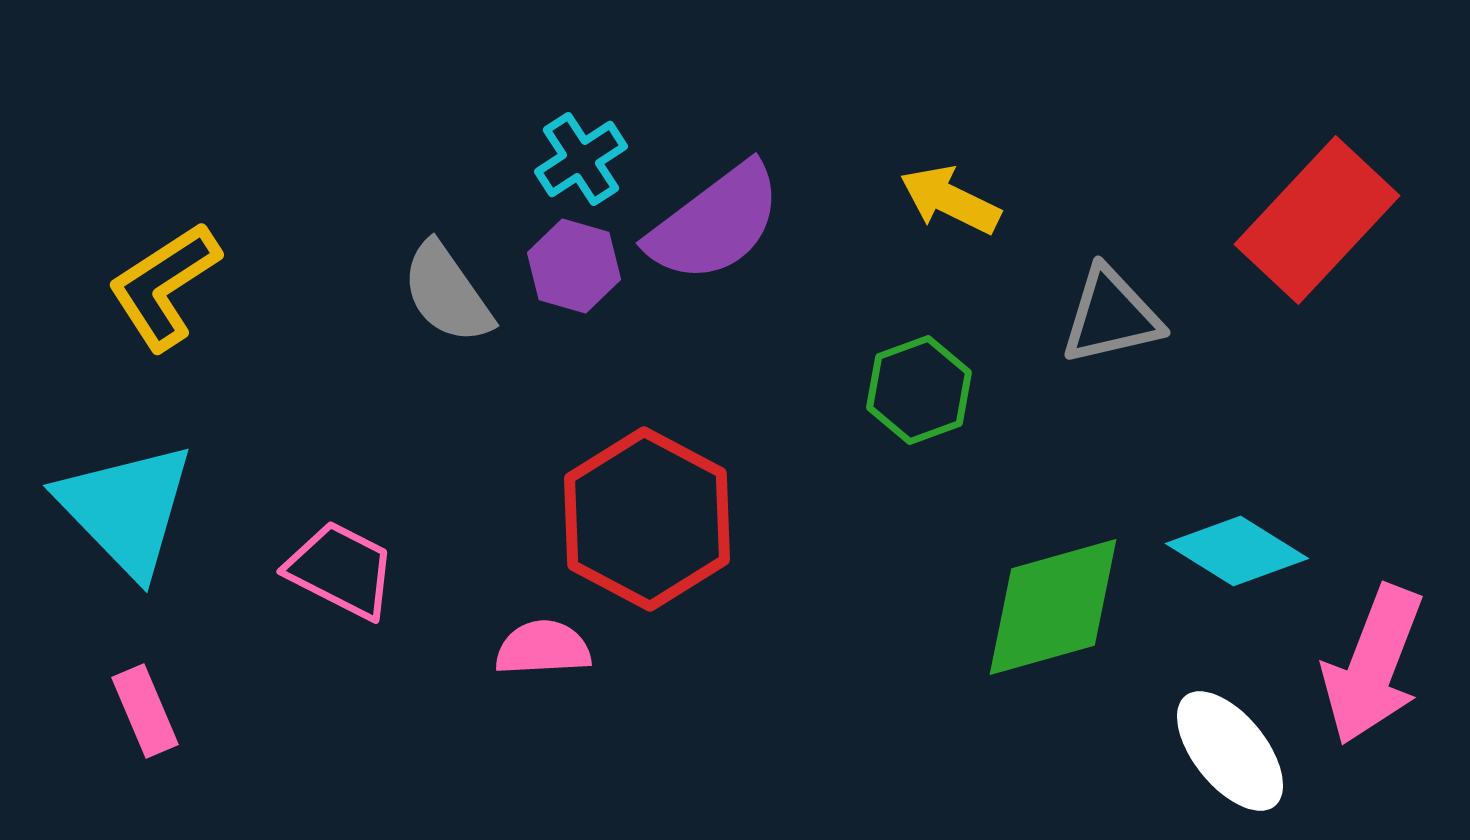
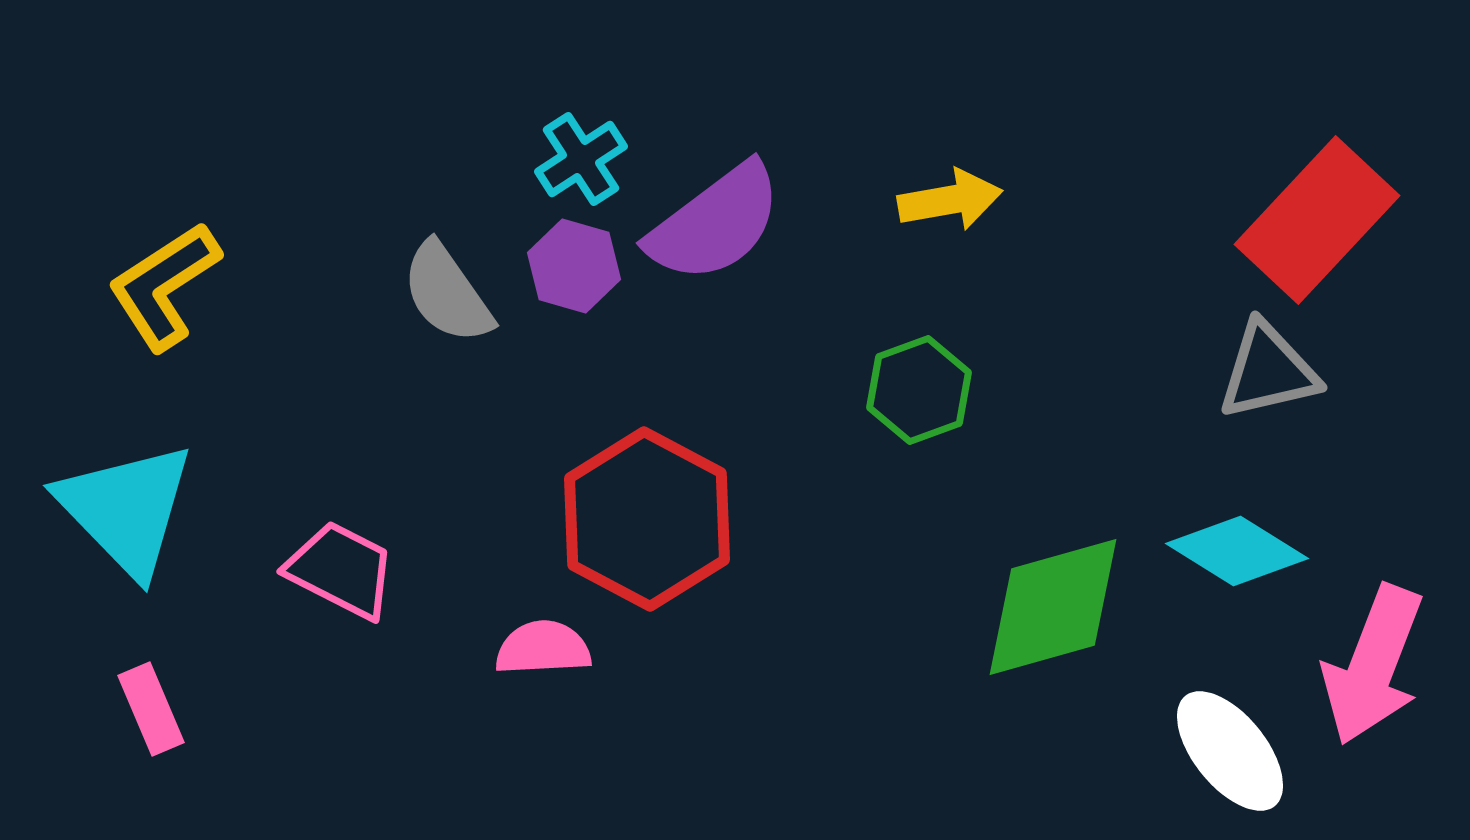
yellow arrow: rotated 144 degrees clockwise
gray triangle: moved 157 px right, 55 px down
pink rectangle: moved 6 px right, 2 px up
